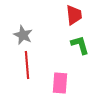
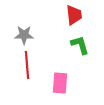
gray star: moved 1 px right; rotated 24 degrees counterclockwise
